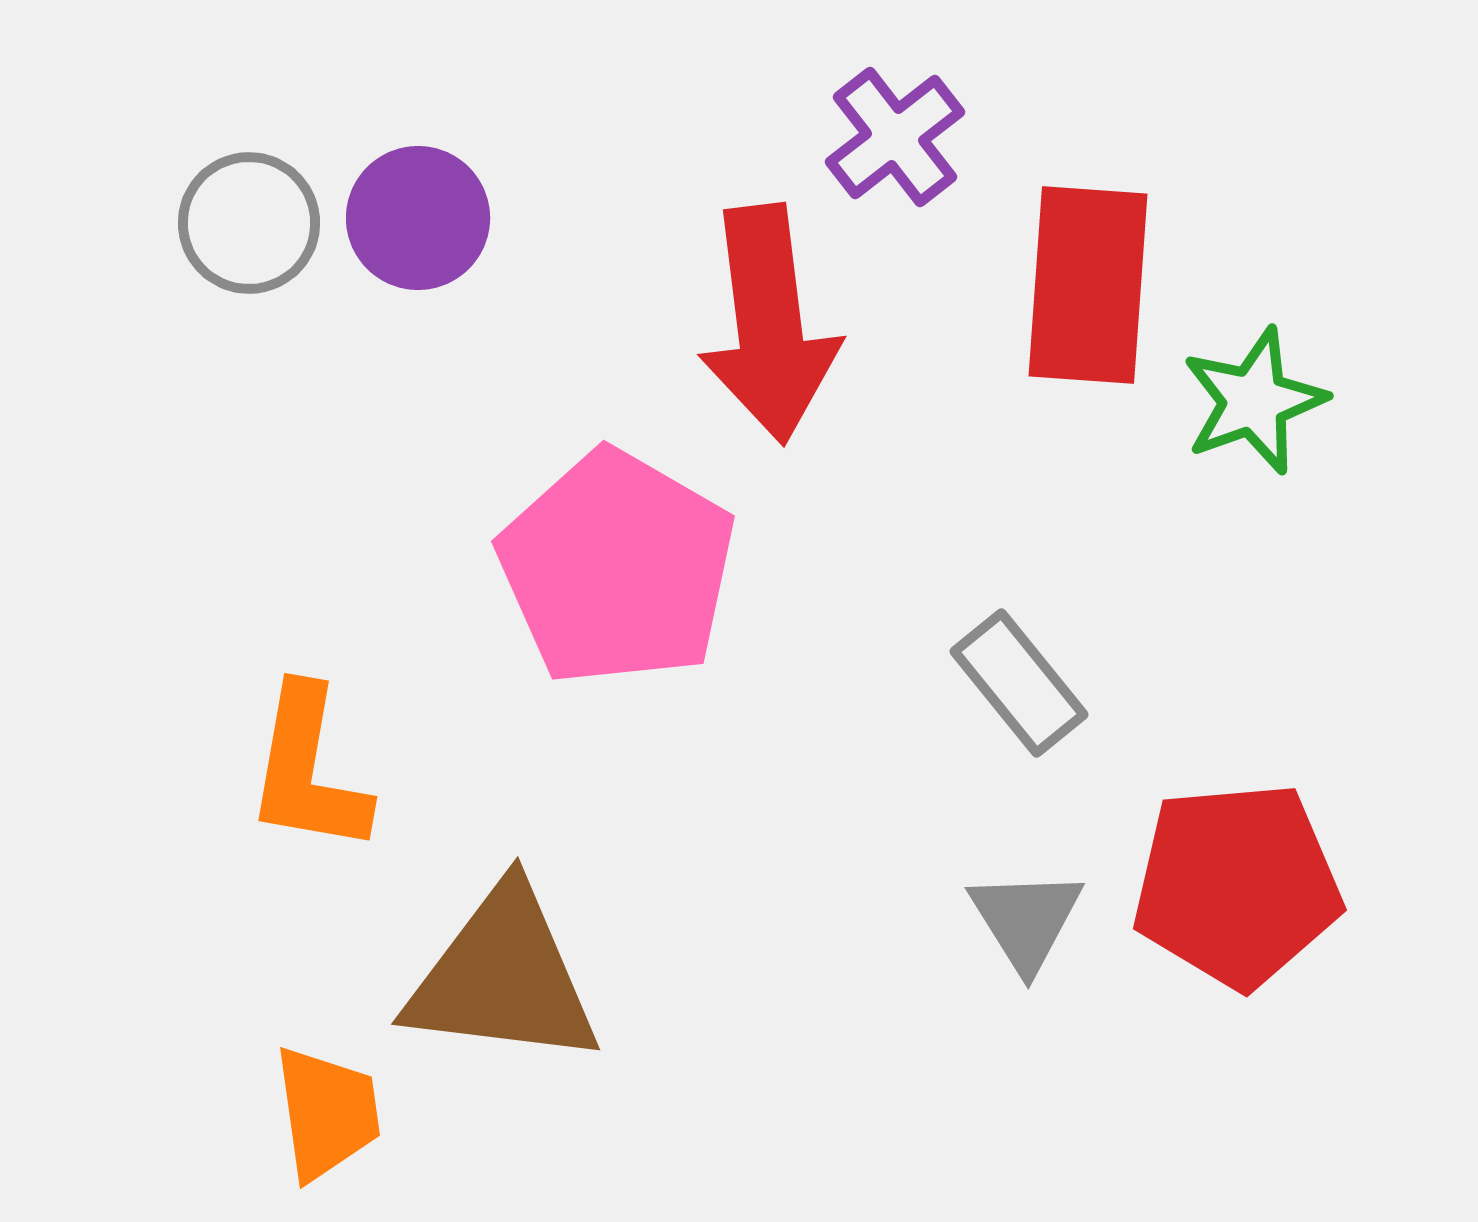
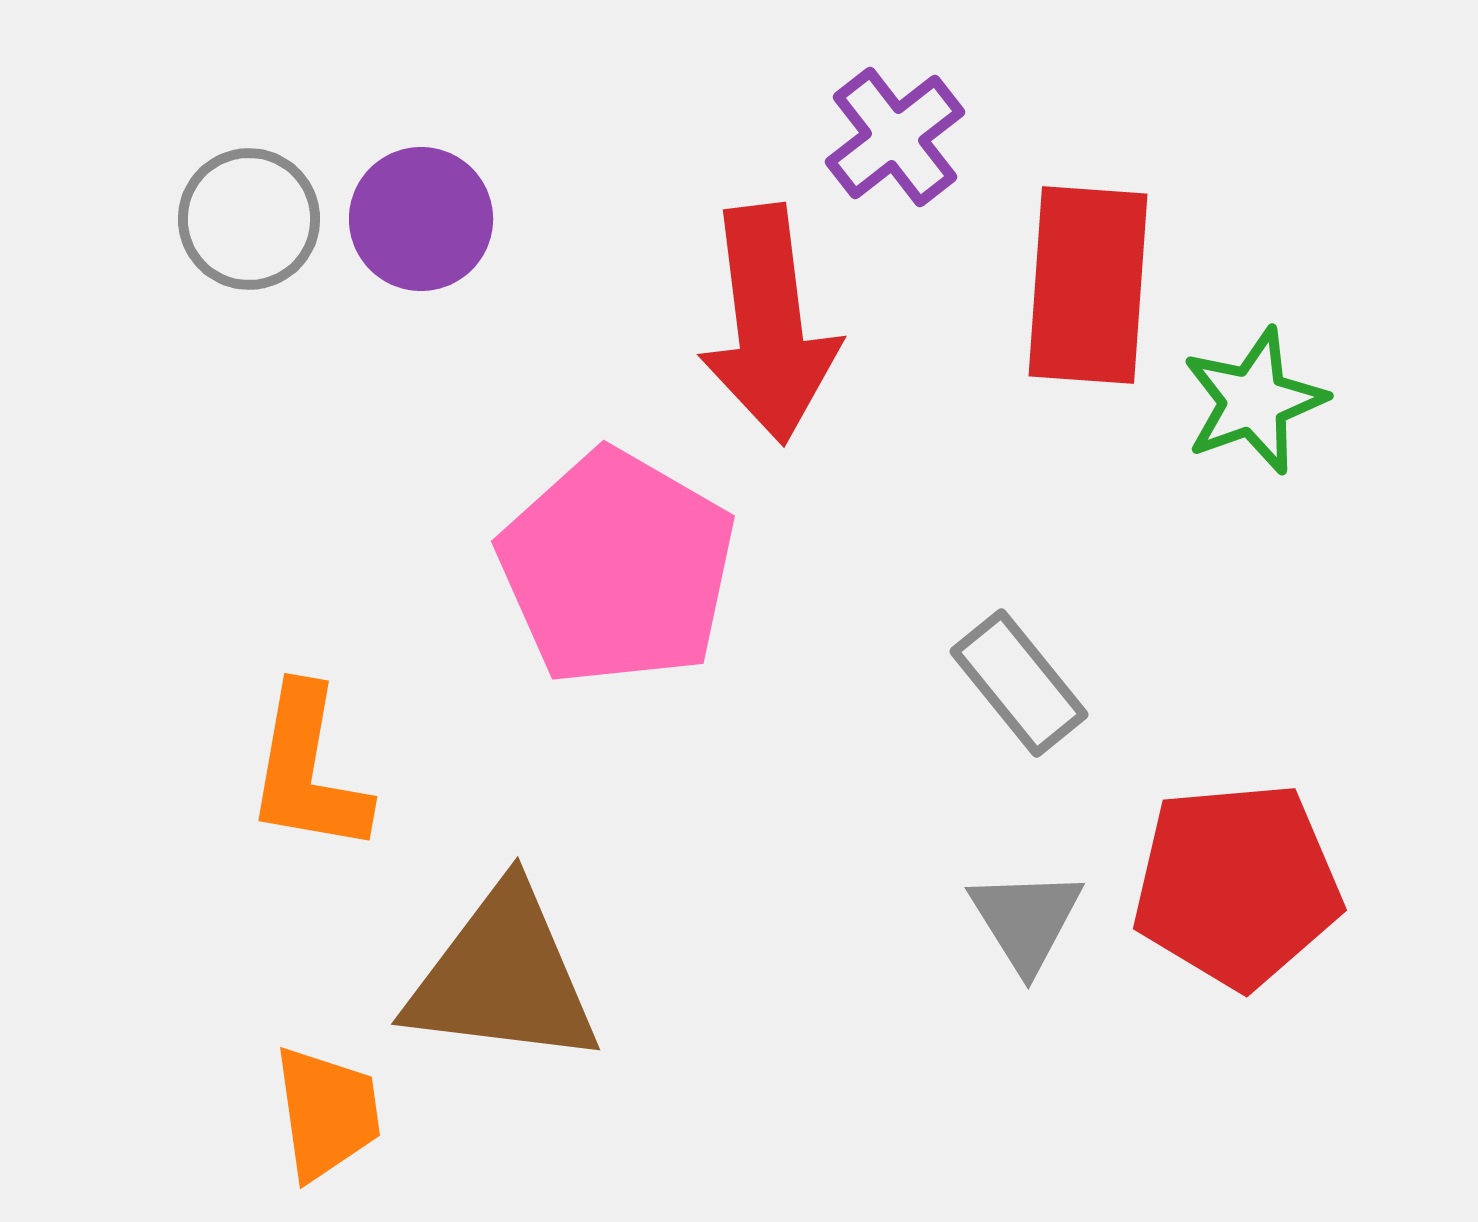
purple circle: moved 3 px right, 1 px down
gray circle: moved 4 px up
